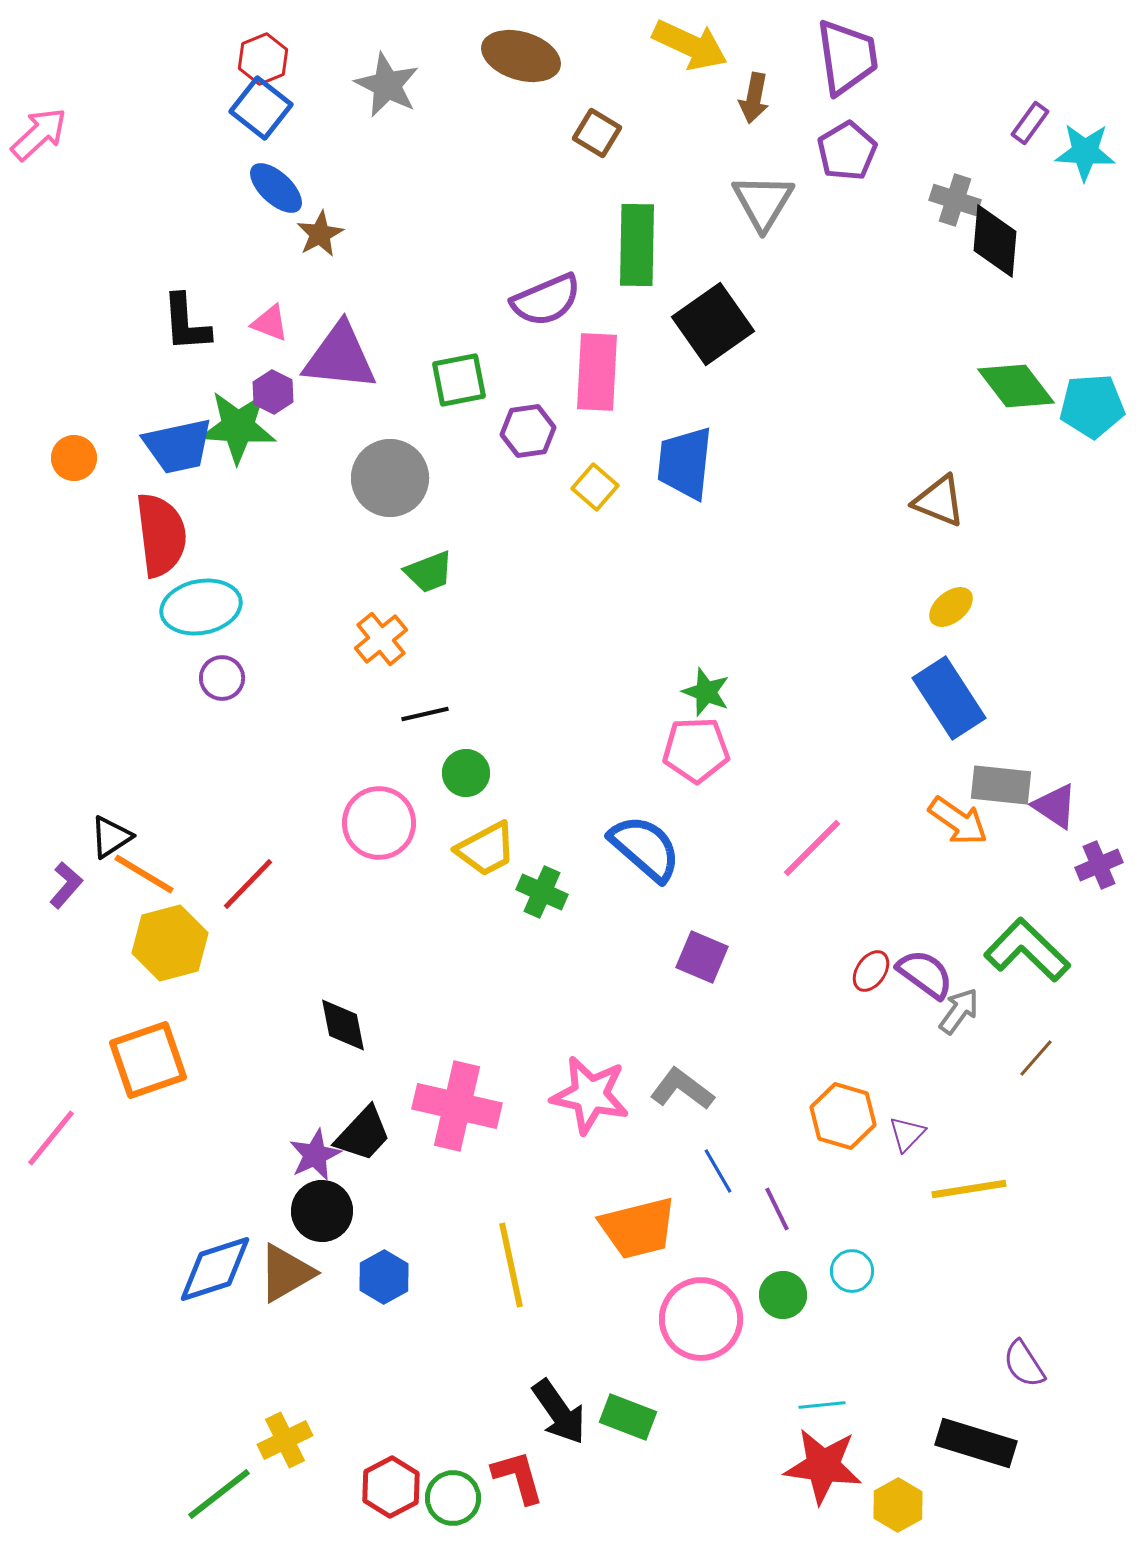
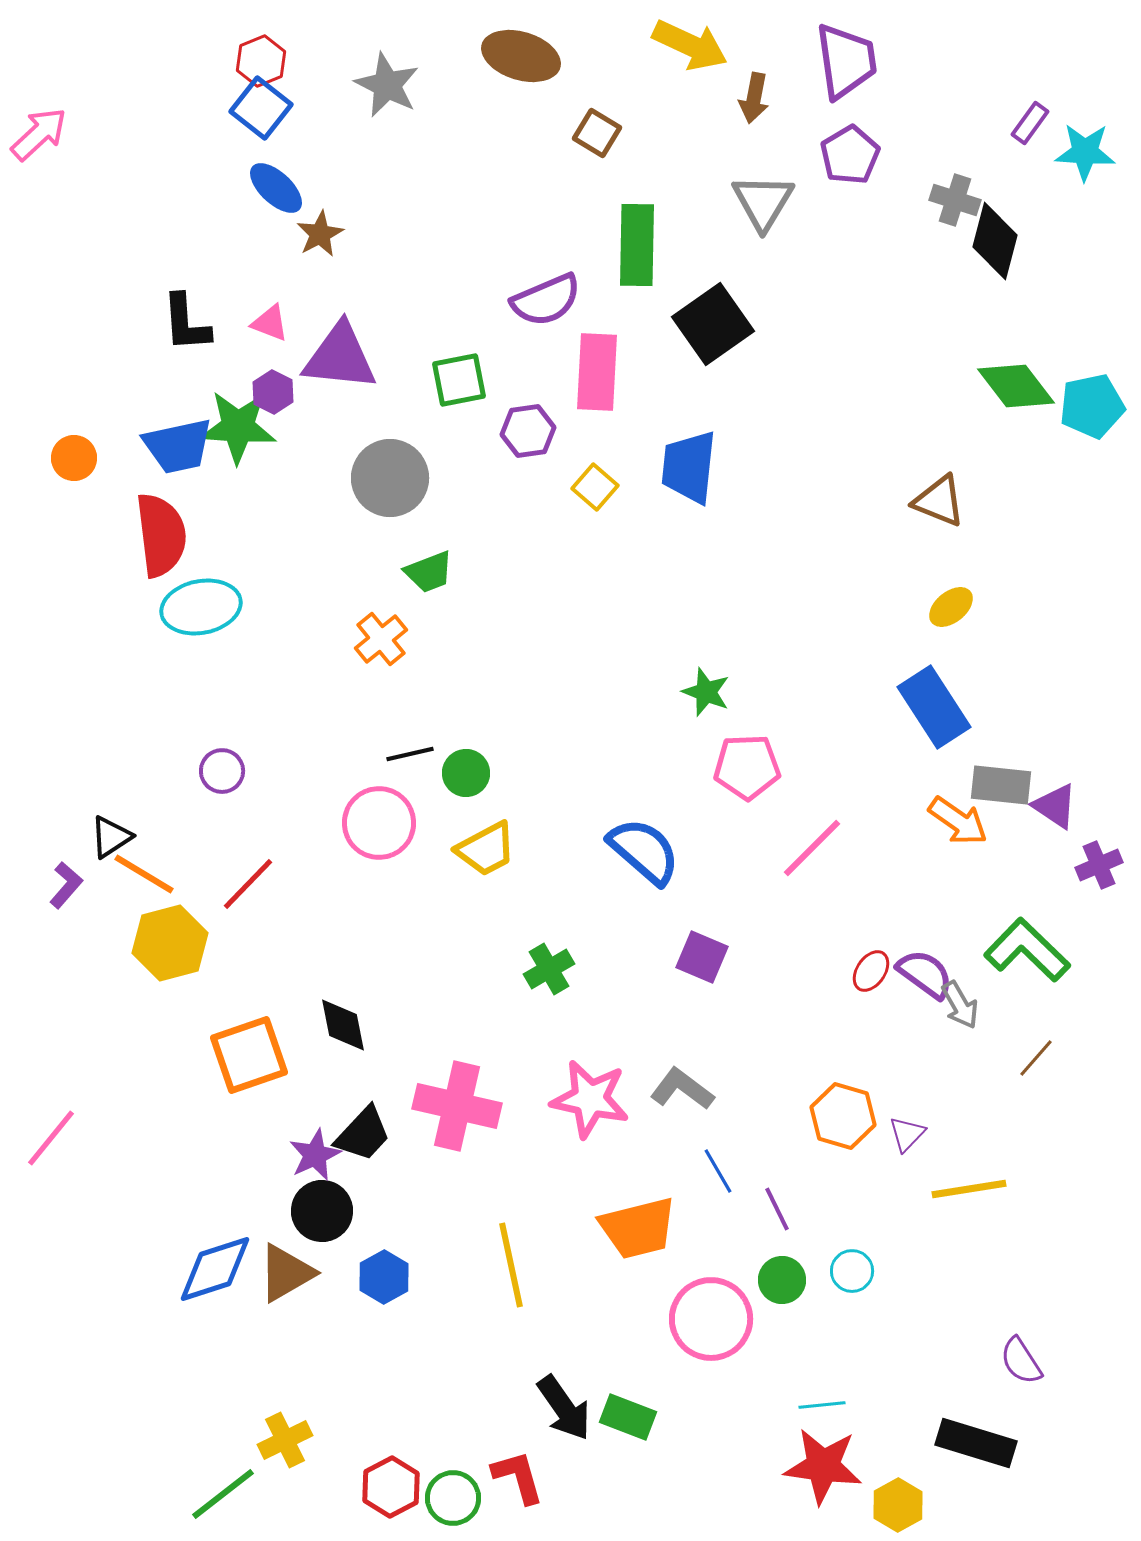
purple trapezoid at (847, 57): moved 1 px left, 4 px down
red hexagon at (263, 59): moved 2 px left, 2 px down
purple pentagon at (847, 151): moved 3 px right, 4 px down
black diamond at (995, 241): rotated 10 degrees clockwise
cyan pentagon at (1092, 406): rotated 8 degrees counterclockwise
blue trapezoid at (685, 463): moved 4 px right, 4 px down
purple circle at (222, 678): moved 93 px down
blue rectangle at (949, 698): moved 15 px left, 9 px down
black line at (425, 714): moved 15 px left, 40 px down
pink pentagon at (696, 750): moved 51 px right, 17 px down
blue semicircle at (645, 848): moved 1 px left, 3 px down
green cross at (542, 892): moved 7 px right, 77 px down; rotated 36 degrees clockwise
gray arrow at (959, 1011): moved 1 px right, 6 px up; rotated 114 degrees clockwise
orange square at (148, 1060): moved 101 px right, 5 px up
pink star at (590, 1095): moved 4 px down
green circle at (783, 1295): moved 1 px left, 15 px up
pink circle at (701, 1319): moved 10 px right
purple semicircle at (1024, 1364): moved 3 px left, 3 px up
black arrow at (559, 1412): moved 5 px right, 4 px up
green line at (219, 1494): moved 4 px right
